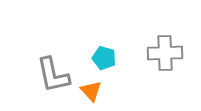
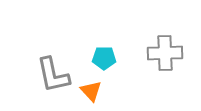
cyan pentagon: rotated 15 degrees counterclockwise
